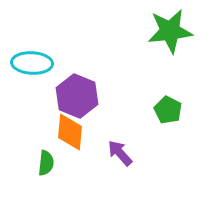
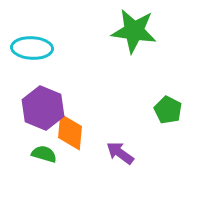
green star: moved 36 px left; rotated 15 degrees clockwise
cyan ellipse: moved 15 px up
purple hexagon: moved 34 px left, 12 px down
purple arrow: rotated 12 degrees counterclockwise
green semicircle: moved 2 px left, 9 px up; rotated 80 degrees counterclockwise
